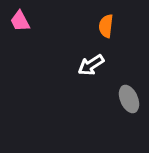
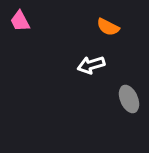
orange semicircle: moved 2 px right, 1 px down; rotated 70 degrees counterclockwise
white arrow: rotated 16 degrees clockwise
